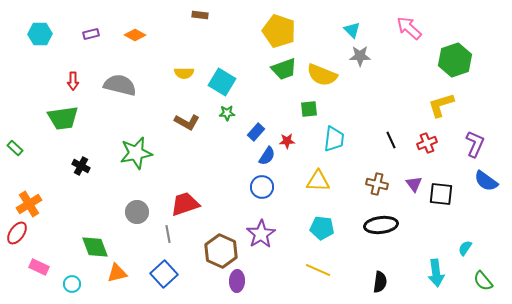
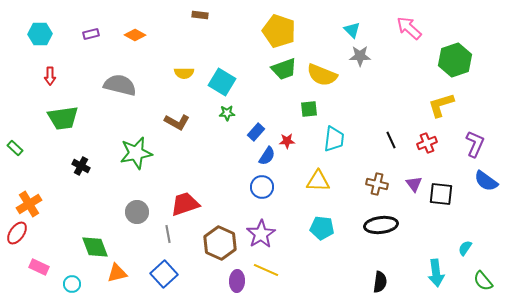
red arrow at (73, 81): moved 23 px left, 5 px up
brown L-shape at (187, 122): moved 10 px left
brown hexagon at (221, 251): moved 1 px left, 8 px up
yellow line at (318, 270): moved 52 px left
